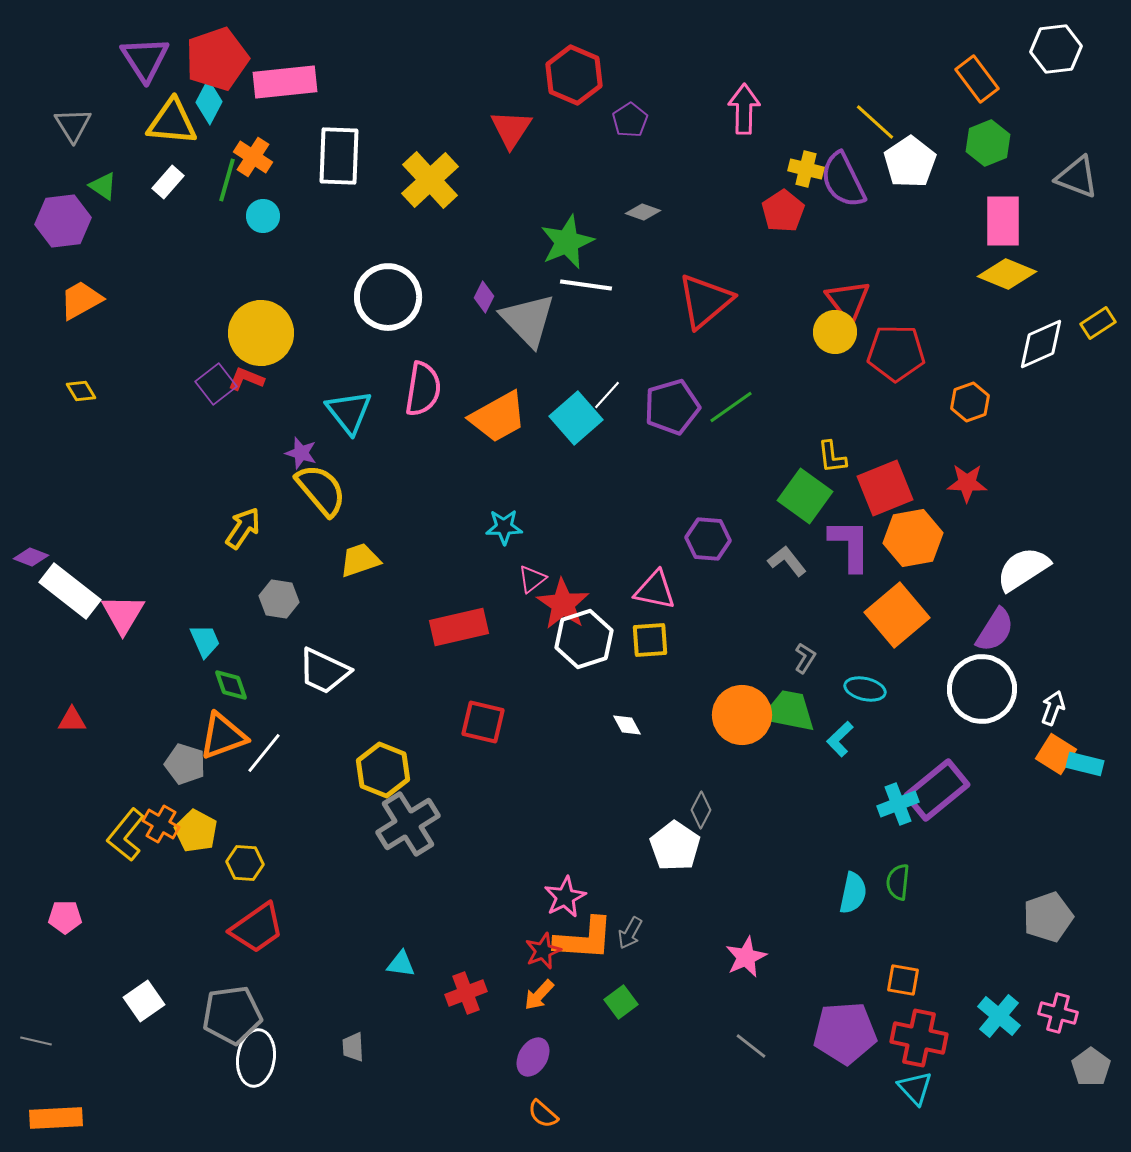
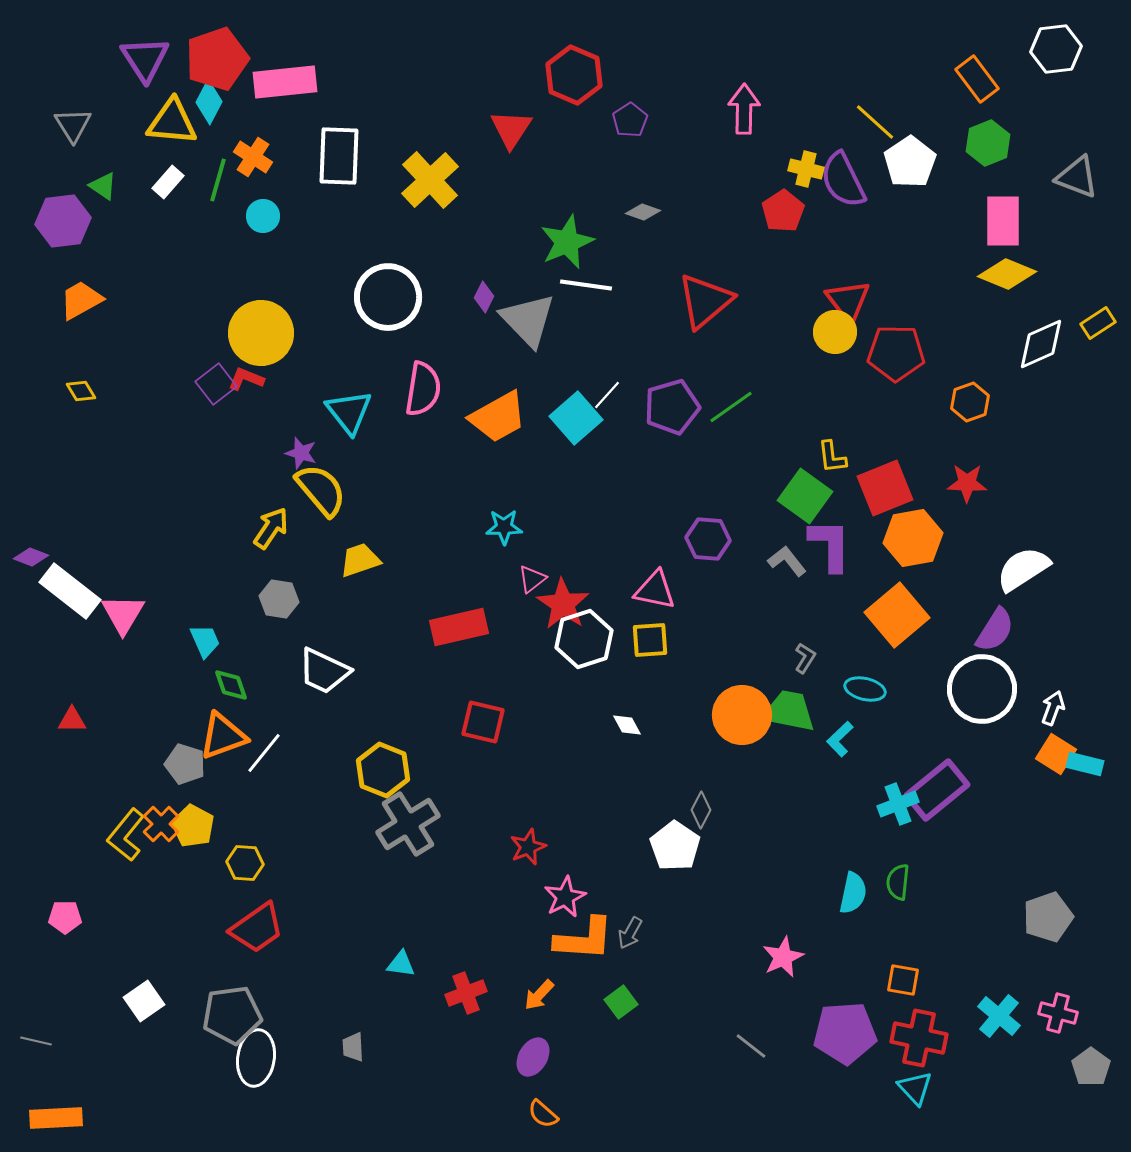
green line at (227, 180): moved 9 px left
yellow arrow at (243, 528): moved 28 px right
purple L-shape at (850, 545): moved 20 px left
orange cross at (161, 824): rotated 15 degrees clockwise
yellow pentagon at (196, 831): moved 3 px left, 5 px up
red star at (543, 951): moved 15 px left, 104 px up
pink star at (746, 957): moved 37 px right
